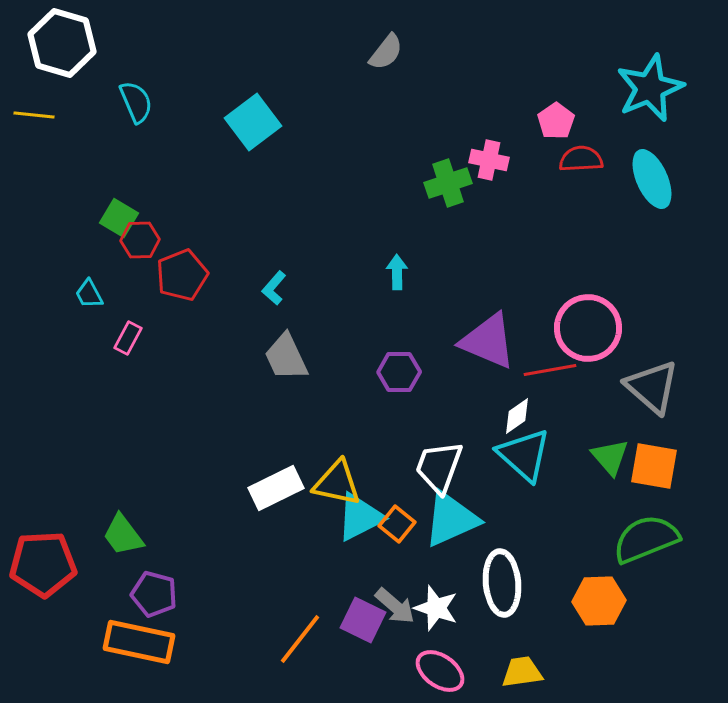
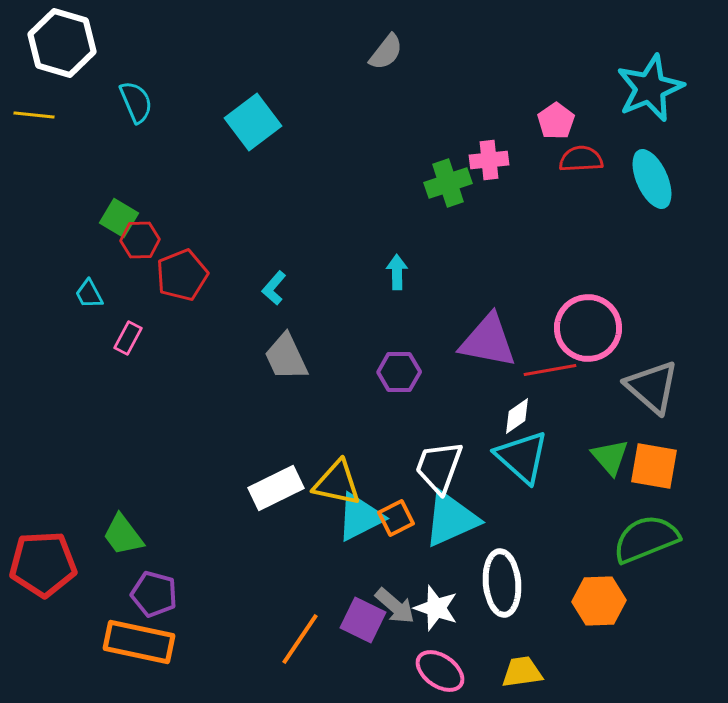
pink cross at (489, 160): rotated 18 degrees counterclockwise
purple triangle at (488, 341): rotated 12 degrees counterclockwise
cyan triangle at (524, 455): moved 2 px left, 2 px down
orange square at (397, 524): moved 1 px left, 6 px up; rotated 24 degrees clockwise
orange line at (300, 639): rotated 4 degrees counterclockwise
